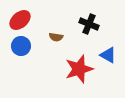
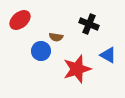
blue circle: moved 20 px right, 5 px down
red star: moved 2 px left
